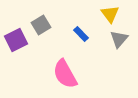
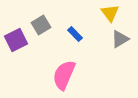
yellow triangle: moved 1 px up
blue rectangle: moved 6 px left
gray triangle: moved 1 px right; rotated 18 degrees clockwise
pink semicircle: moved 1 px left, 1 px down; rotated 52 degrees clockwise
